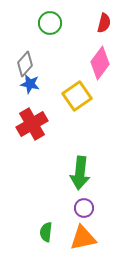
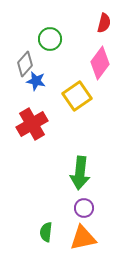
green circle: moved 16 px down
blue star: moved 6 px right, 3 px up
